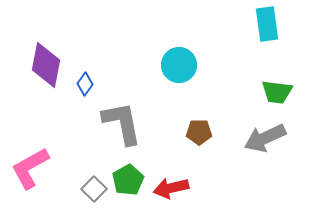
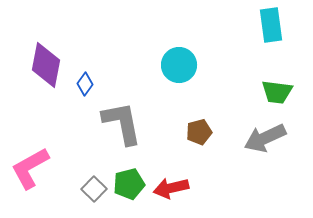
cyan rectangle: moved 4 px right, 1 px down
brown pentagon: rotated 15 degrees counterclockwise
green pentagon: moved 1 px right, 4 px down; rotated 16 degrees clockwise
